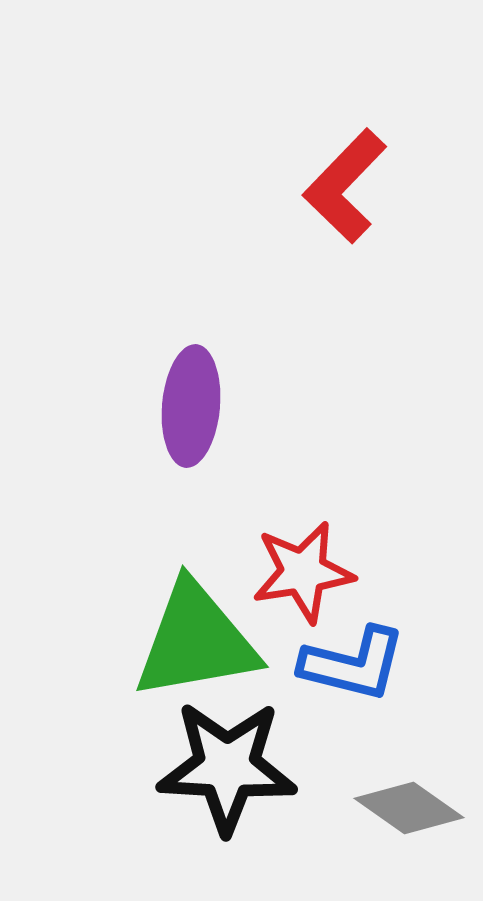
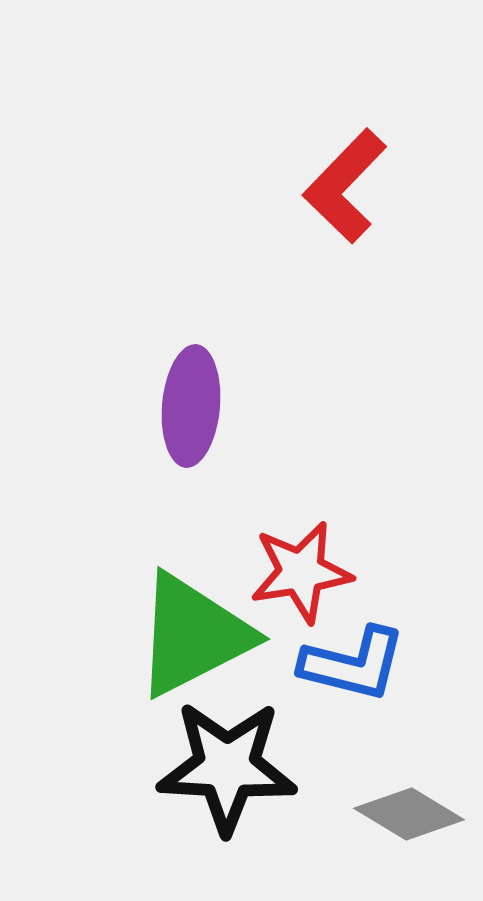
red star: moved 2 px left
green triangle: moved 3 px left, 6 px up; rotated 17 degrees counterclockwise
gray diamond: moved 6 px down; rotated 4 degrees counterclockwise
